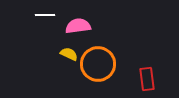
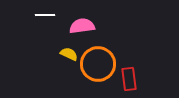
pink semicircle: moved 4 px right
red rectangle: moved 18 px left
